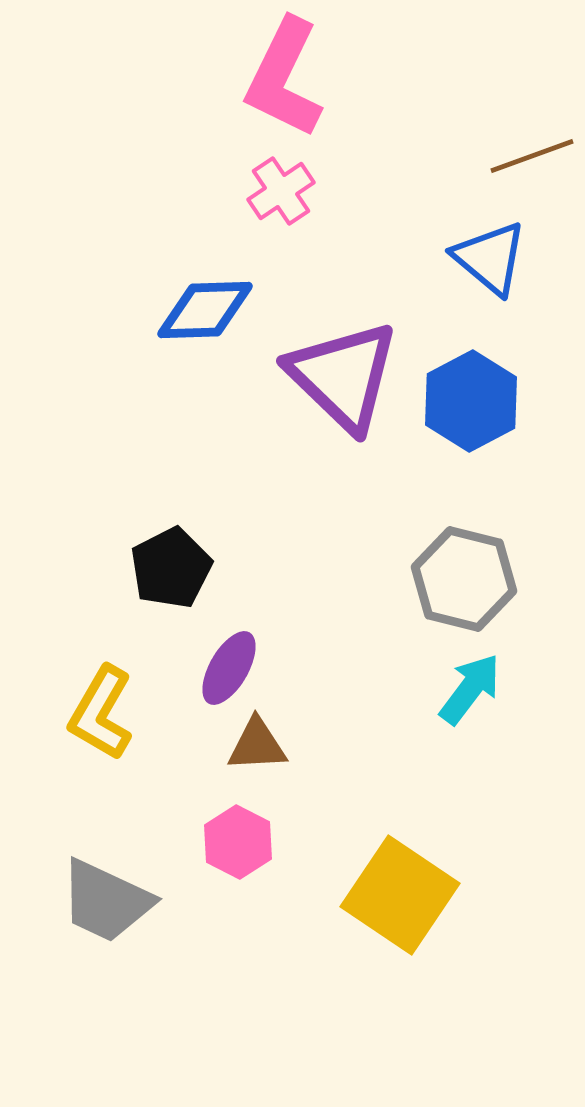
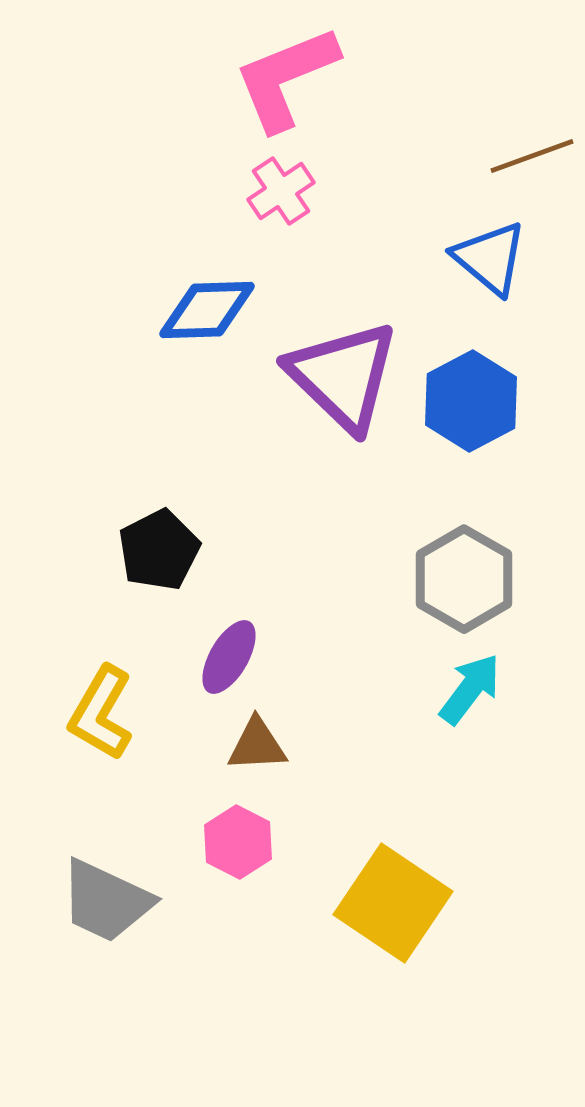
pink L-shape: moved 2 px right; rotated 42 degrees clockwise
blue diamond: moved 2 px right
black pentagon: moved 12 px left, 18 px up
gray hexagon: rotated 16 degrees clockwise
purple ellipse: moved 11 px up
yellow square: moved 7 px left, 8 px down
